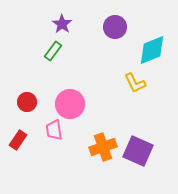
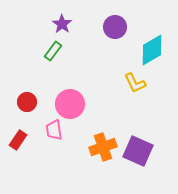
cyan diamond: rotated 8 degrees counterclockwise
